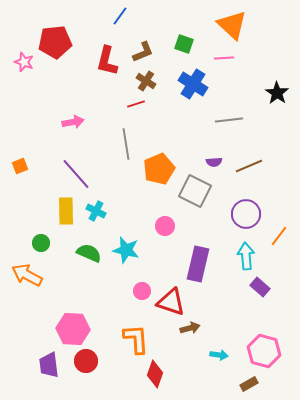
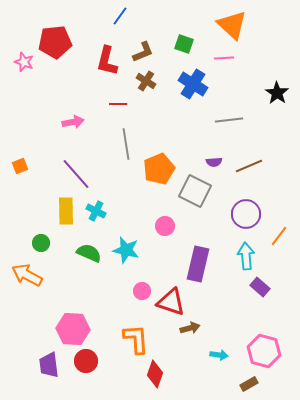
red line at (136, 104): moved 18 px left; rotated 18 degrees clockwise
